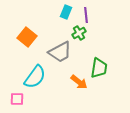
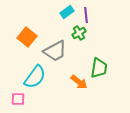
cyan rectangle: moved 1 px right; rotated 32 degrees clockwise
gray trapezoid: moved 5 px left, 1 px up
pink square: moved 1 px right
